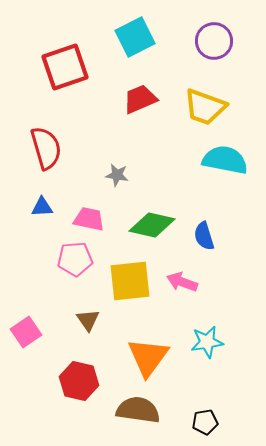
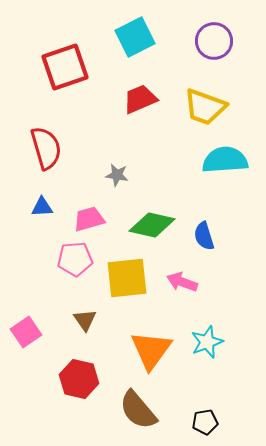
cyan semicircle: rotated 15 degrees counterclockwise
pink trapezoid: rotated 28 degrees counterclockwise
yellow square: moved 3 px left, 3 px up
brown triangle: moved 3 px left
cyan star: rotated 12 degrees counterclockwise
orange triangle: moved 3 px right, 7 px up
red hexagon: moved 2 px up
brown semicircle: rotated 138 degrees counterclockwise
